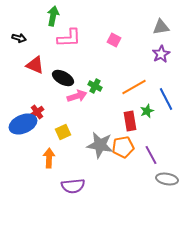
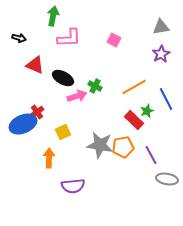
red rectangle: moved 4 px right, 1 px up; rotated 36 degrees counterclockwise
